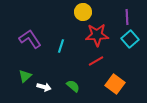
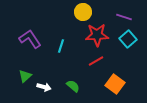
purple line: moved 3 px left; rotated 70 degrees counterclockwise
cyan square: moved 2 px left
